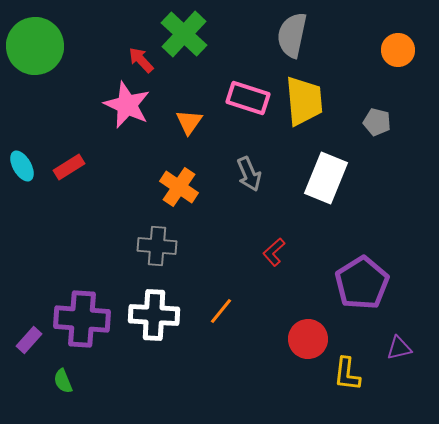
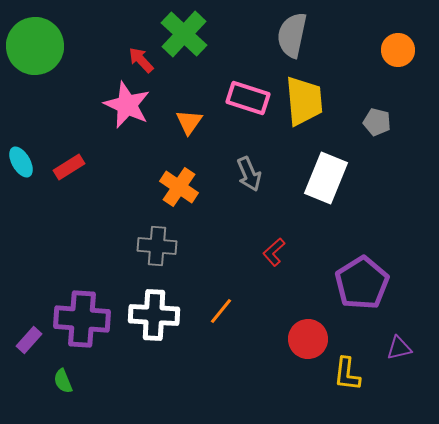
cyan ellipse: moved 1 px left, 4 px up
